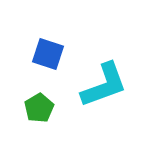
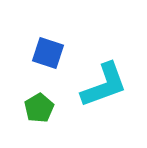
blue square: moved 1 px up
